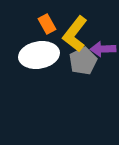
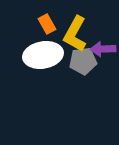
yellow L-shape: rotated 9 degrees counterclockwise
white ellipse: moved 4 px right
gray pentagon: rotated 20 degrees clockwise
